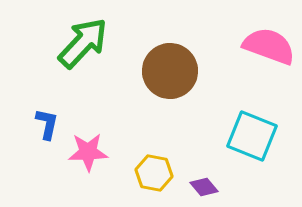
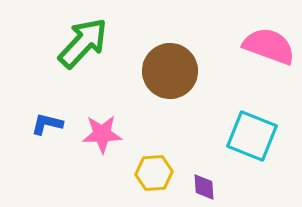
blue L-shape: rotated 88 degrees counterclockwise
pink star: moved 14 px right, 18 px up
yellow hexagon: rotated 15 degrees counterclockwise
purple diamond: rotated 36 degrees clockwise
